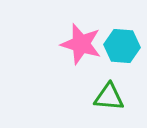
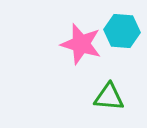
cyan hexagon: moved 15 px up
